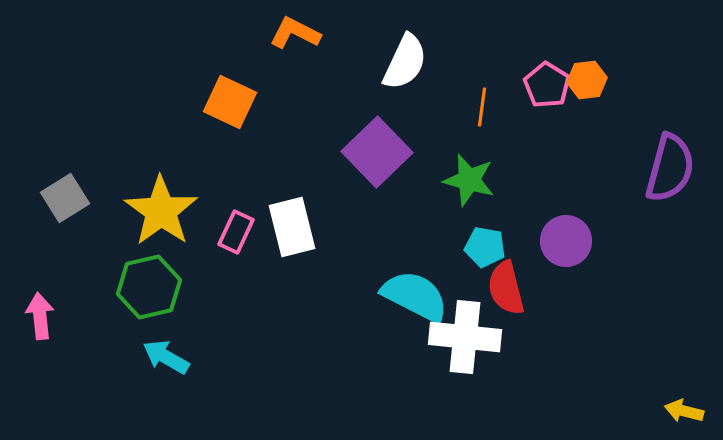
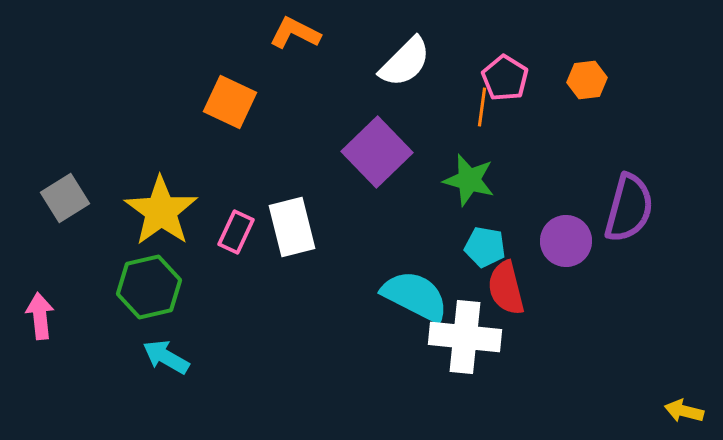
white semicircle: rotated 20 degrees clockwise
pink pentagon: moved 42 px left, 7 px up
purple semicircle: moved 41 px left, 40 px down
